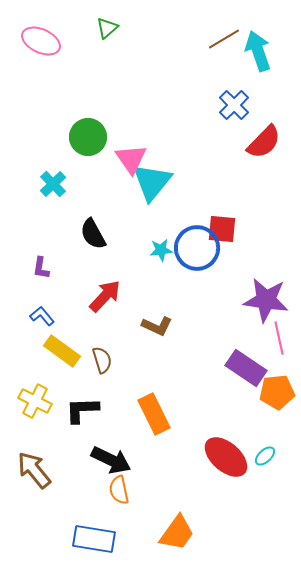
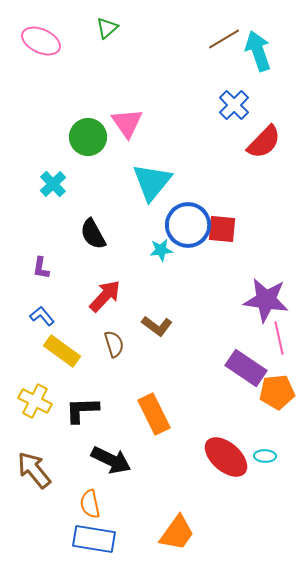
pink triangle: moved 4 px left, 36 px up
blue circle: moved 9 px left, 23 px up
brown L-shape: rotated 12 degrees clockwise
brown semicircle: moved 12 px right, 16 px up
cyan ellipse: rotated 45 degrees clockwise
orange semicircle: moved 29 px left, 14 px down
